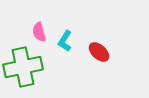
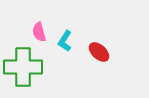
green cross: rotated 12 degrees clockwise
